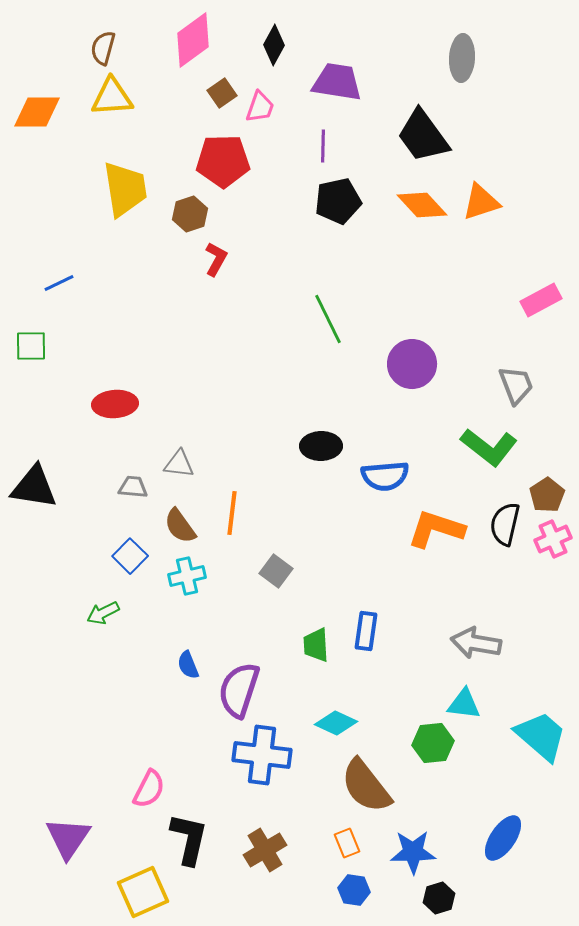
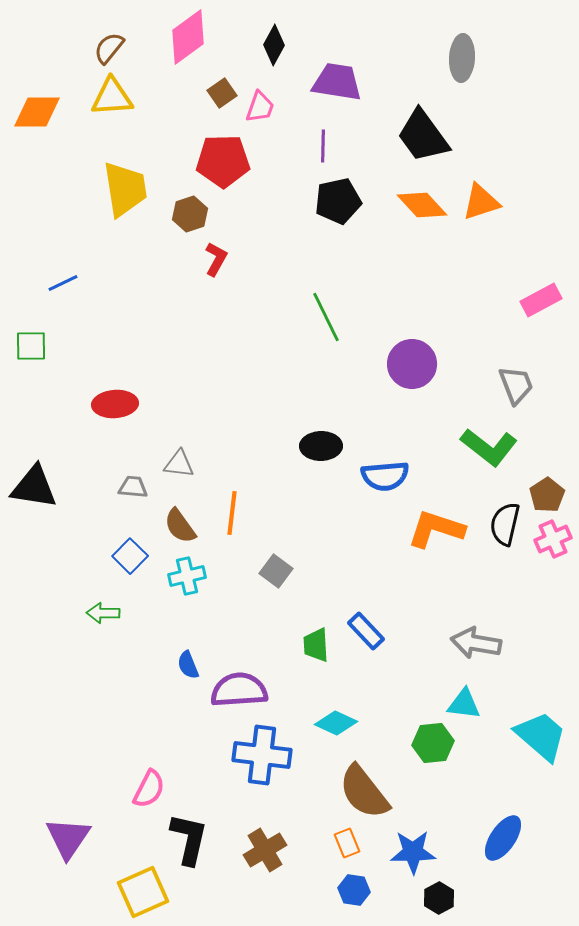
pink diamond at (193, 40): moved 5 px left, 3 px up
brown semicircle at (103, 48): moved 6 px right; rotated 24 degrees clockwise
blue line at (59, 283): moved 4 px right
green line at (328, 319): moved 2 px left, 2 px up
green arrow at (103, 613): rotated 28 degrees clockwise
blue rectangle at (366, 631): rotated 51 degrees counterclockwise
purple semicircle at (239, 690): rotated 68 degrees clockwise
brown semicircle at (366, 786): moved 2 px left, 6 px down
black hexagon at (439, 898): rotated 12 degrees counterclockwise
